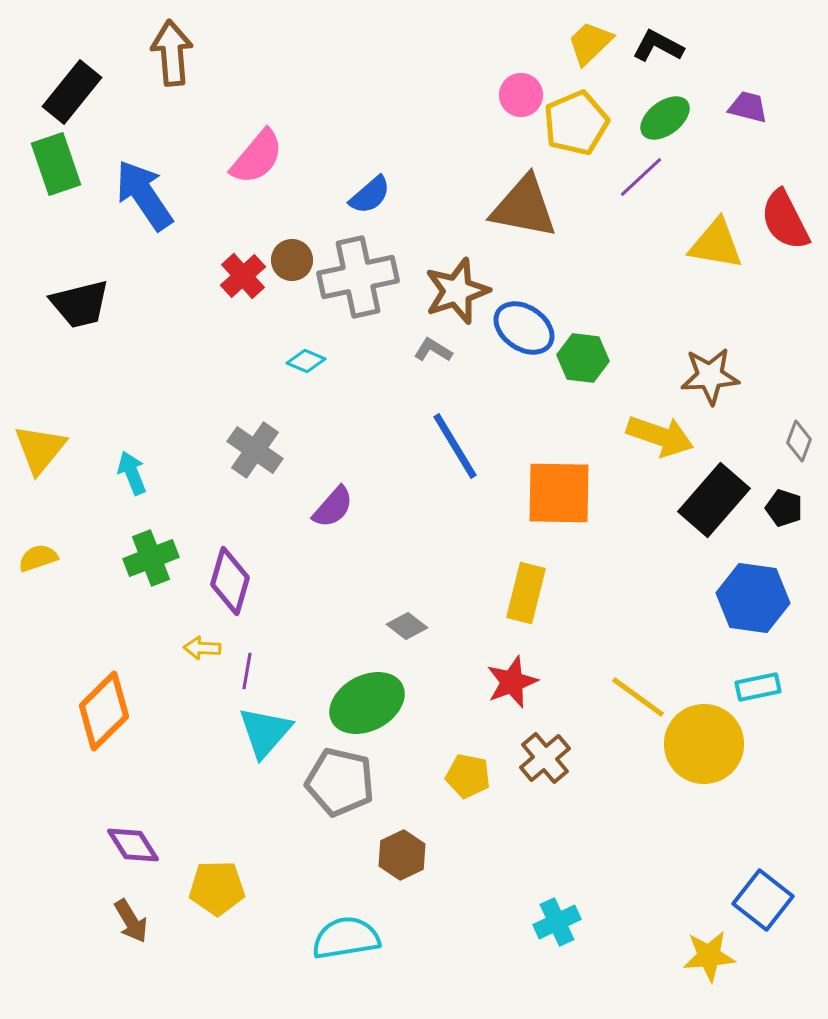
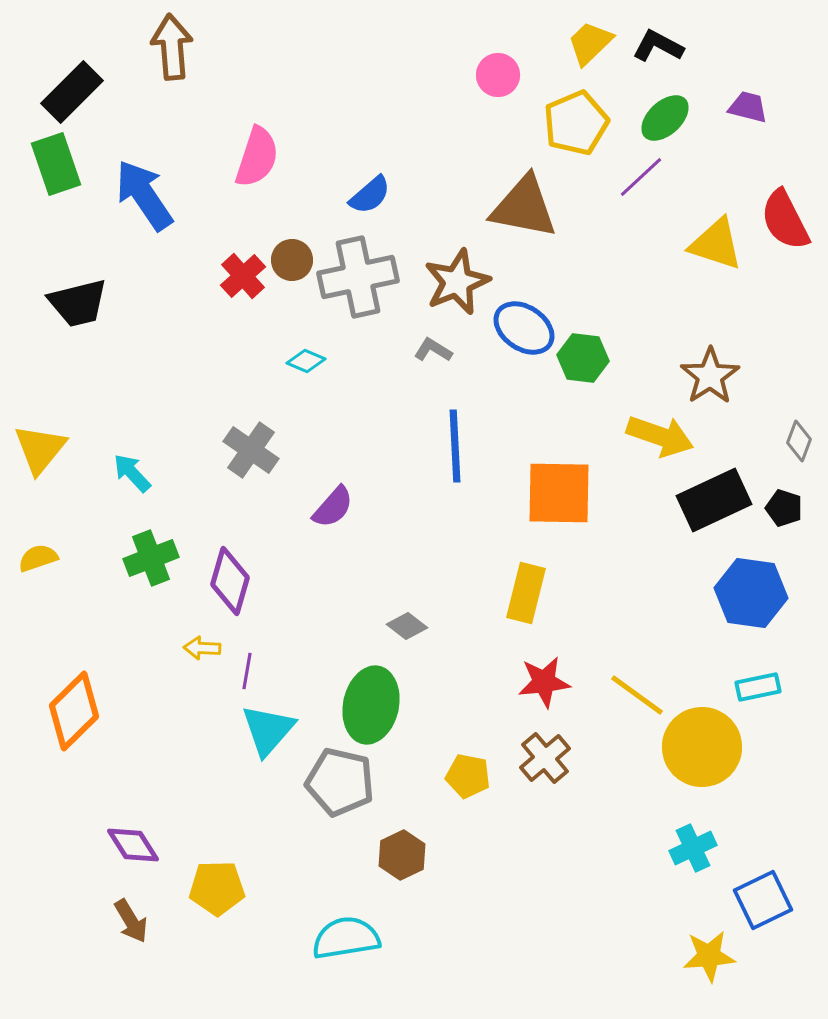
brown arrow at (172, 53): moved 6 px up
black rectangle at (72, 92): rotated 6 degrees clockwise
pink circle at (521, 95): moved 23 px left, 20 px up
green ellipse at (665, 118): rotated 6 degrees counterclockwise
pink semicircle at (257, 157): rotated 22 degrees counterclockwise
yellow triangle at (716, 244): rotated 8 degrees clockwise
brown star at (457, 291): moved 9 px up; rotated 4 degrees counterclockwise
black trapezoid at (80, 304): moved 2 px left, 1 px up
brown star at (710, 376): rotated 30 degrees counterclockwise
blue line at (455, 446): rotated 28 degrees clockwise
gray cross at (255, 450): moved 4 px left
cyan arrow at (132, 473): rotated 21 degrees counterclockwise
black rectangle at (714, 500): rotated 24 degrees clockwise
blue hexagon at (753, 598): moved 2 px left, 5 px up
red star at (512, 682): moved 32 px right; rotated 14 degrees clockwise
yellow line at (638, 697): moved 1 px left, 2 px up
green ellipse at (367, 703): moved 4 px right, 2 px down; rotated 50 degrees counterclockwise
orange diamond at (104, 711): moved 30 px left
cyan triangle at (265, 732): moved 3 px right, 2 px up
yellow circle at (704, 744): moved 2 px left, 3 px down
blue square at (763, 900): rotated 26 degrees clockwise
cyan cross at (557, 922): moved 136 px right, 74 px up
